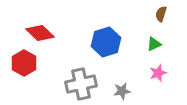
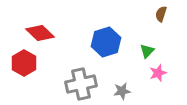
green triangle: moved 7 px left, 7 px down; rotated 21 degrees counterclockwise
